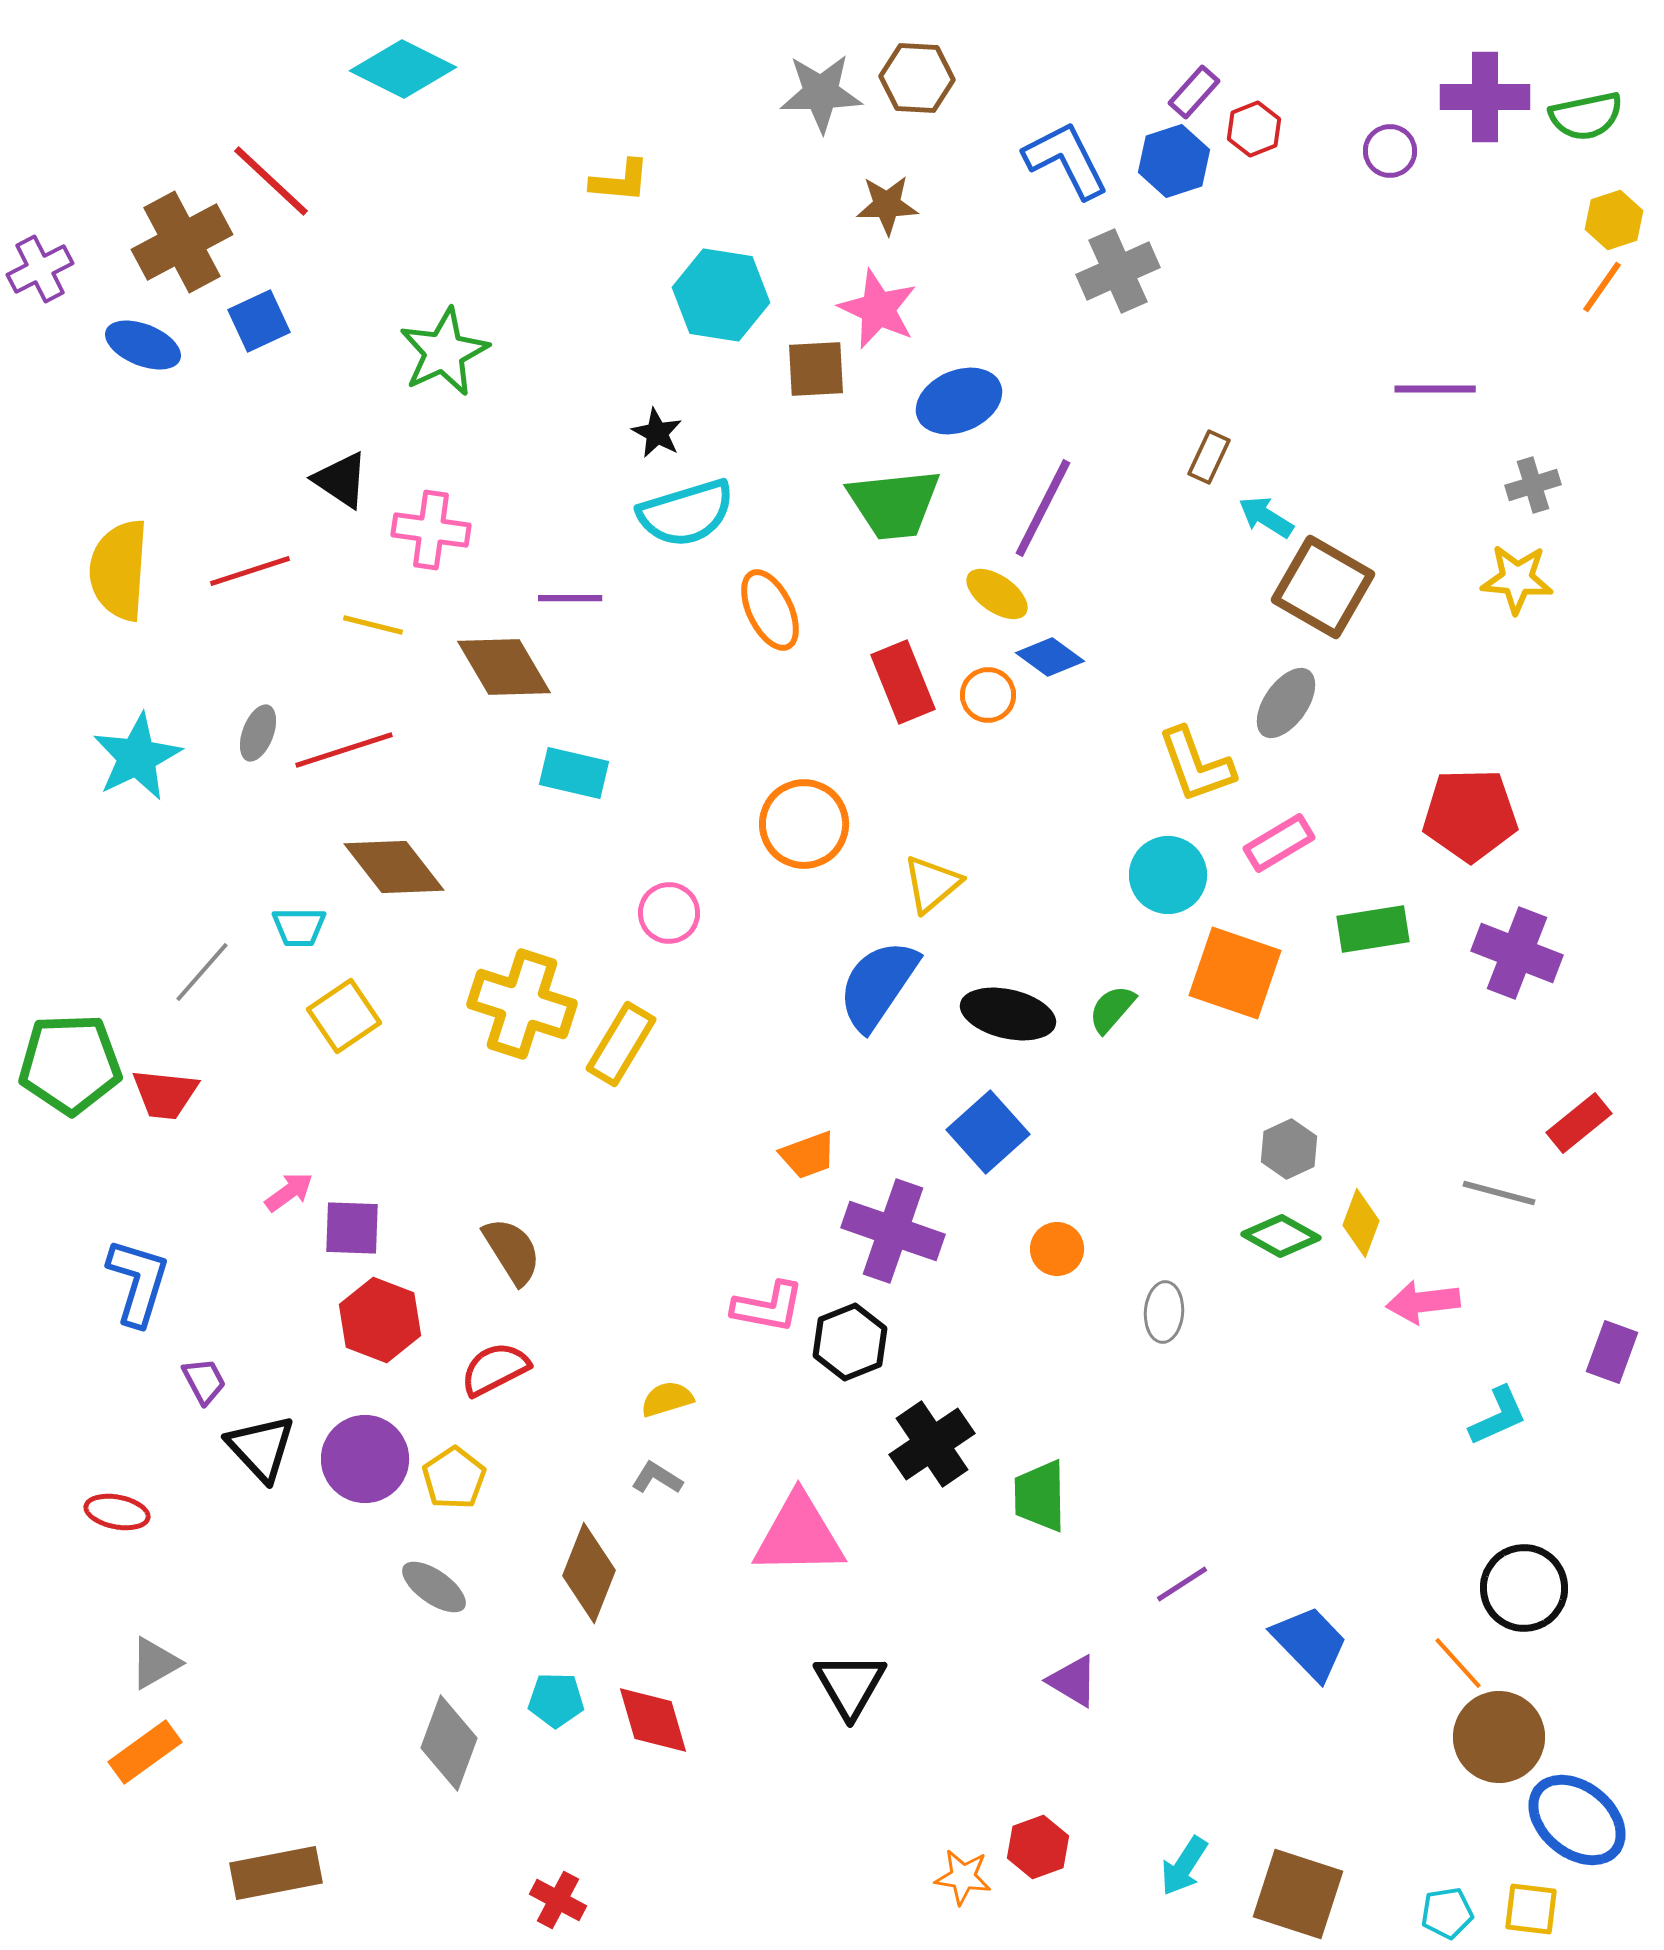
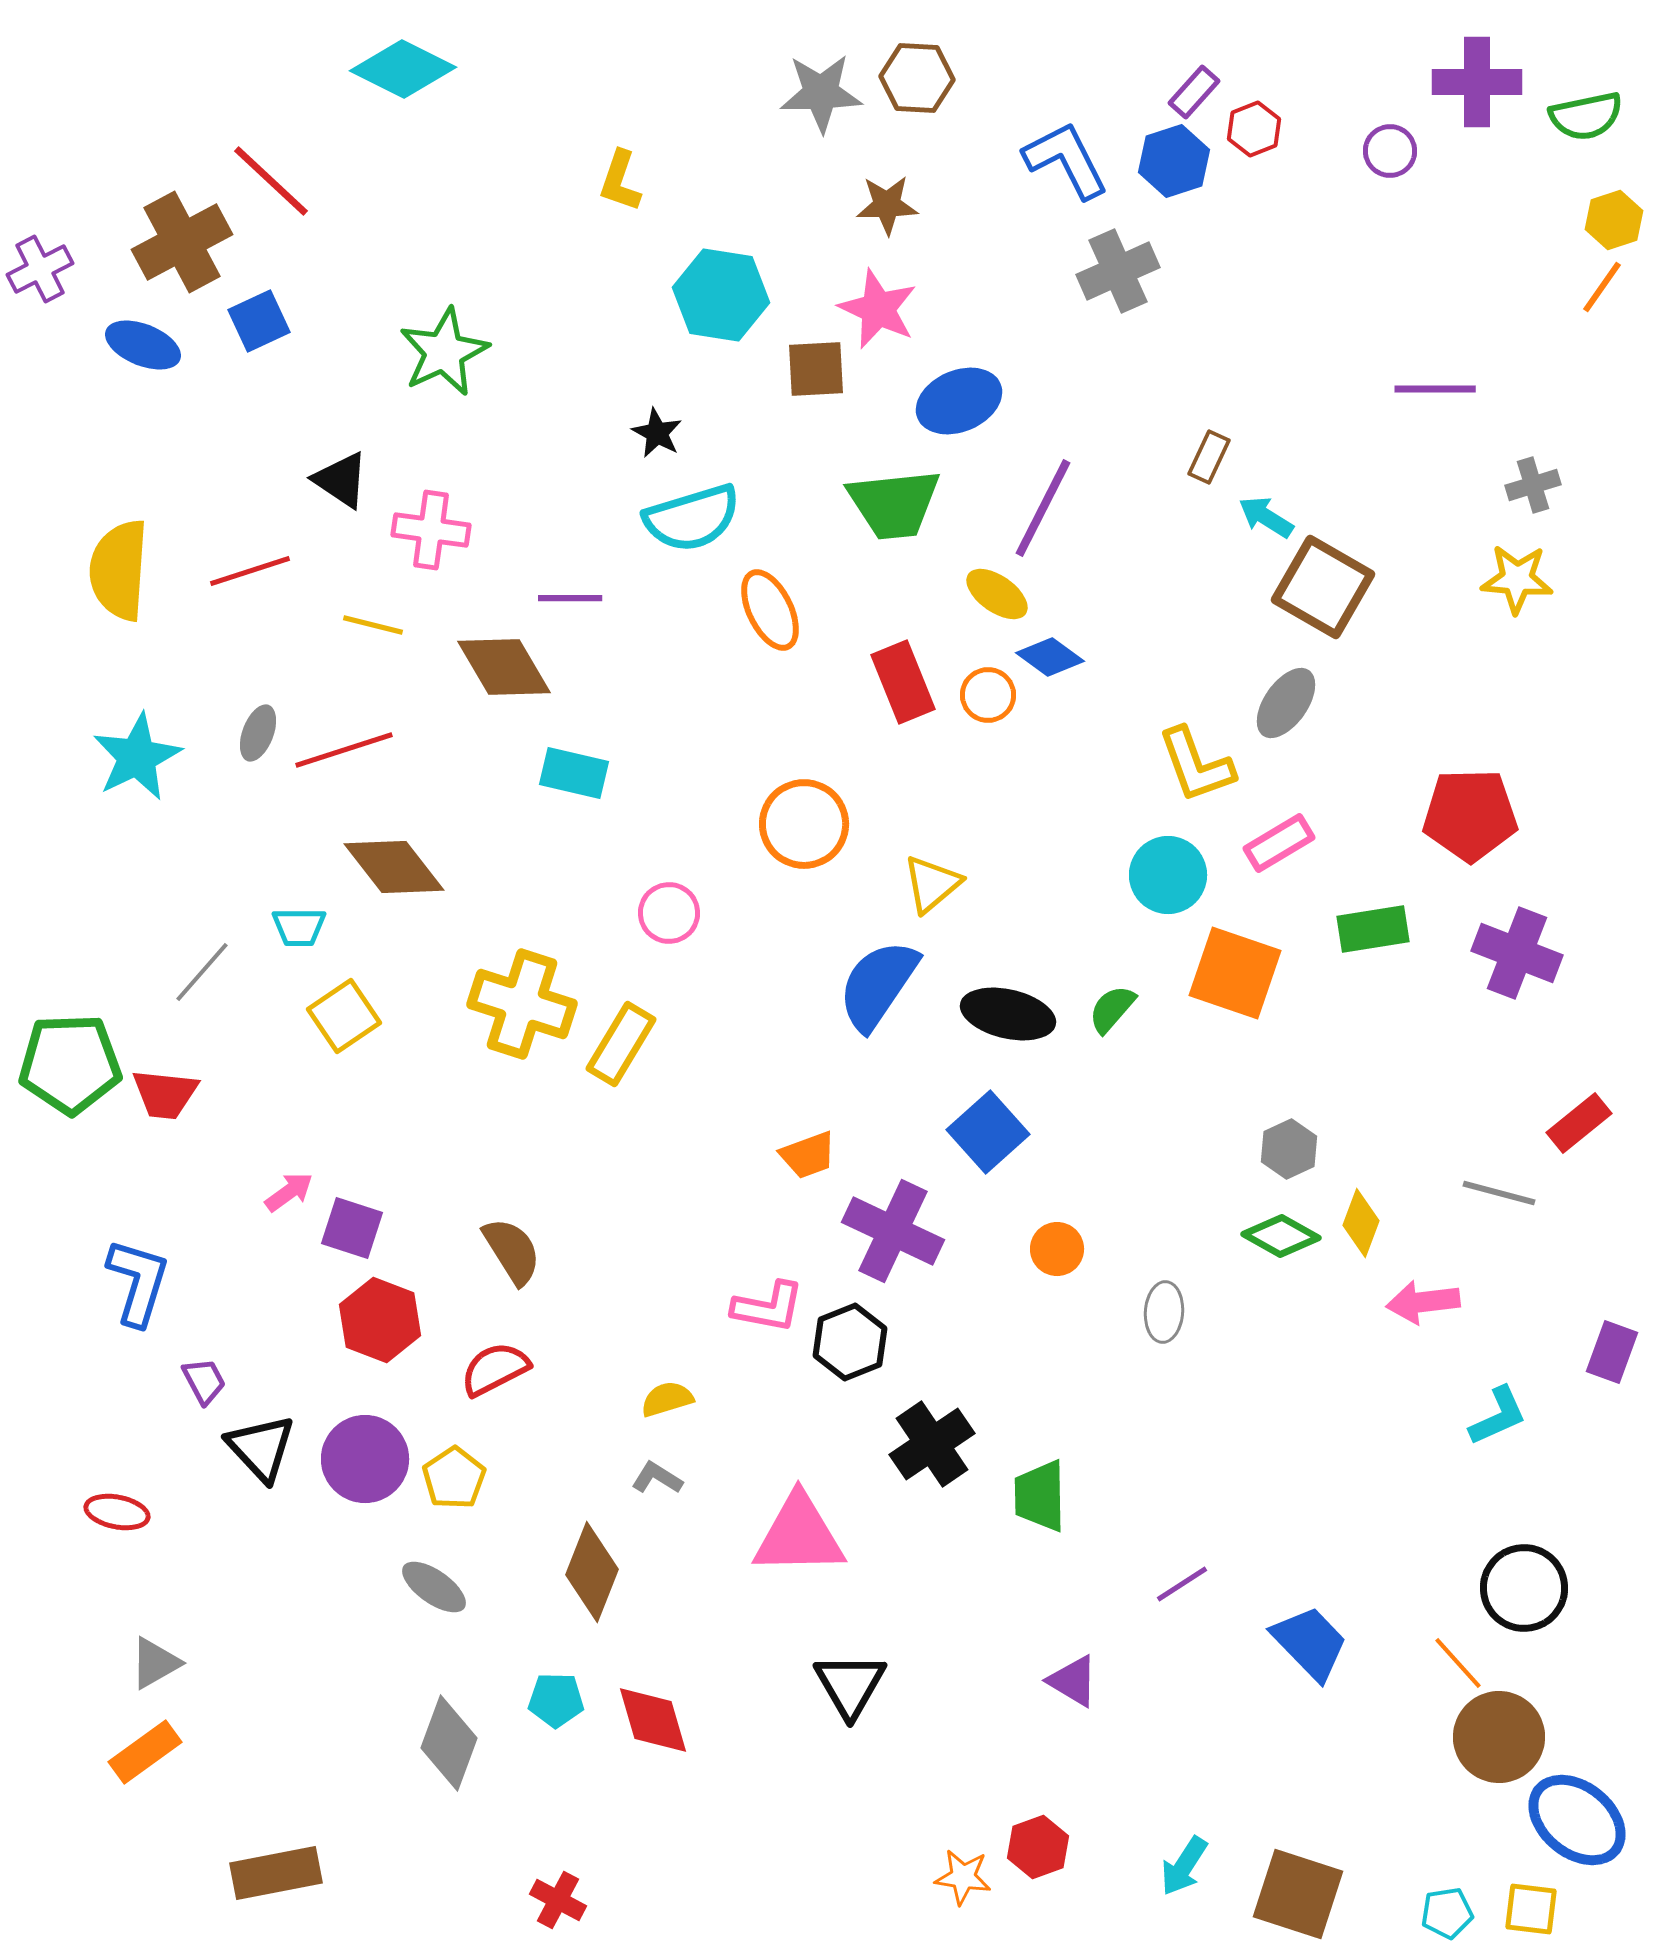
purple cross at (1485, 97): moved 8 px left, 15 px up
yellow L-shape at (620, 181): rotated 104 degrees clockwise
cyan semicircle at (686, 513): moved 6 px right, 5 px down
purple square at (352, 1228): rotated 16 degrees clockwise
purple cross at (893, 1231): rotated 6 degrees clockwise
brown diamond at (589, 1573): moved 3 px right, 1 px up
